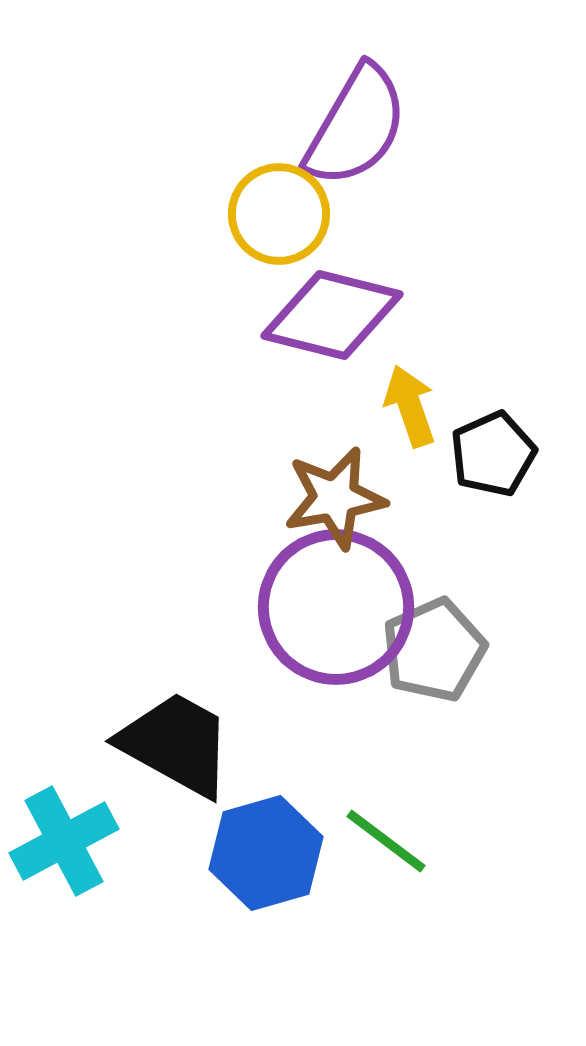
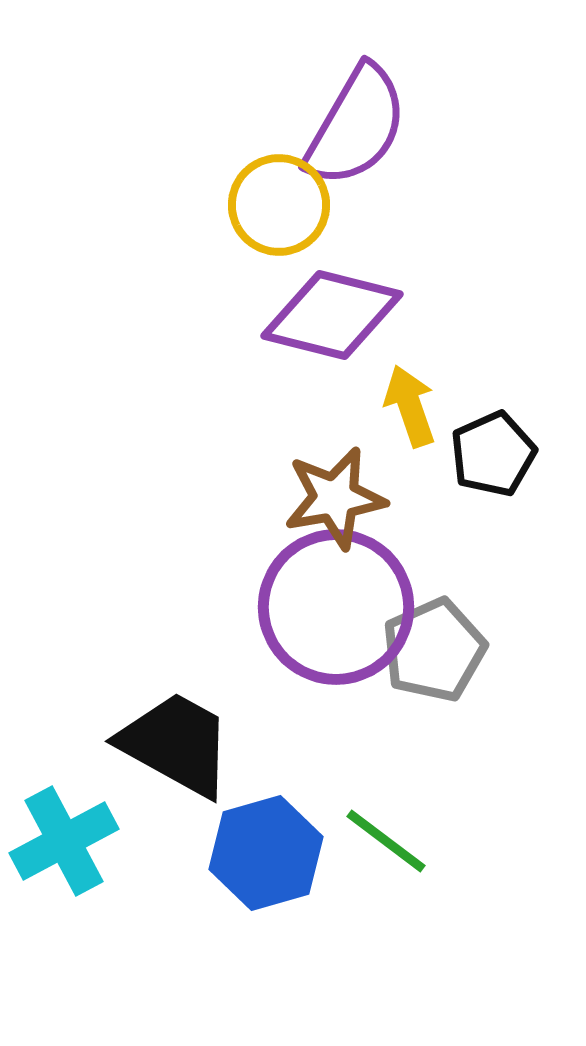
yellow circle: moved 9 px up
